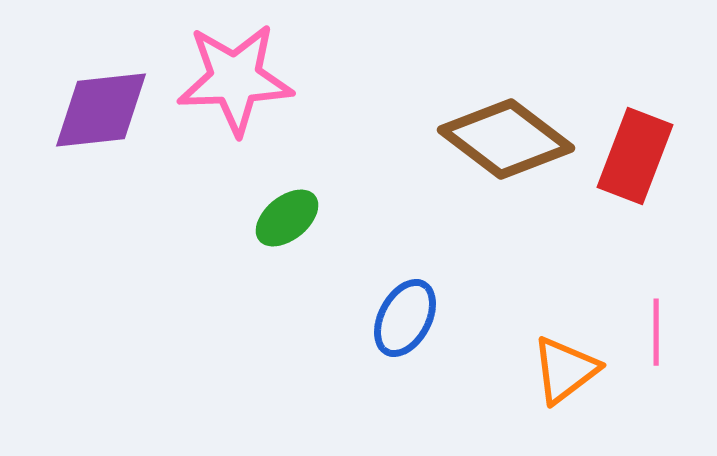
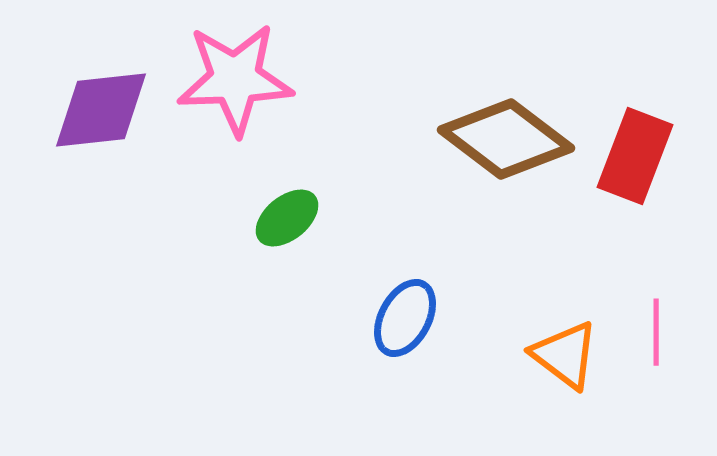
orange triangle: moved 15 px up; rotated 46 degrees counterclockwise
